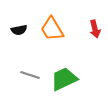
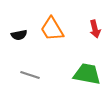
black semicircle: moved 5 px down
green trapezoid: moved 23 px right, 5 px up; rotated 36 degrees clockwise
